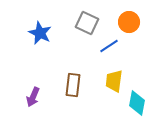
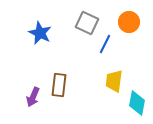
blue line: moved 4 px left, 2 px up; rotated 30 degrees counterclockwise
brown rectangle: moved 14 px left
